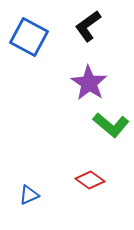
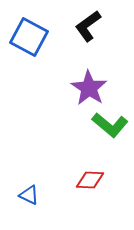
purple star: moved 5 px down
green L-shape: moved 1 px left
red diamond: rotated 32 degrees counterclockwise
blue triangle: rotated 50 degrees clockwise
